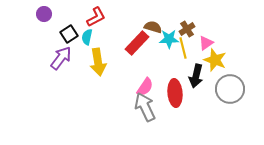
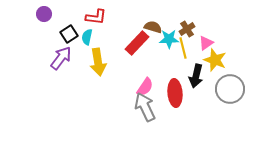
red L-shape: rotated 35 degrees clockwise
